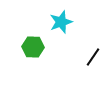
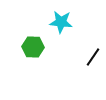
cyan star: rotated 25 degrees clockwise
